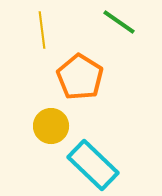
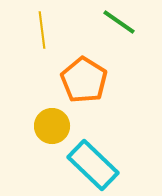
orange pentagon: moved 4 px right, 3 px down
yellow circle: moved 1 px right
